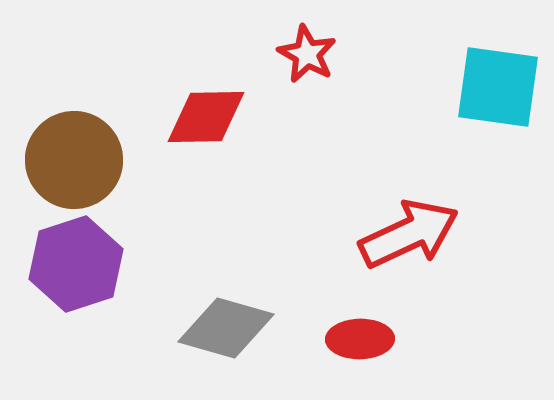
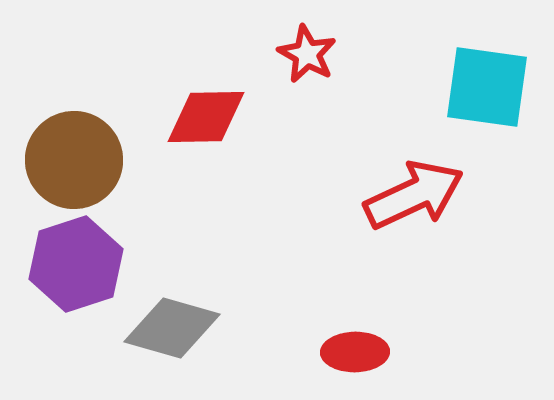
cyan square: moved 11 px left
red arrow: moved 5 px right, 39 px up
gray diamond: moved 54 px left
red ellipse: moved 5 px left, 13 px down
